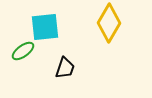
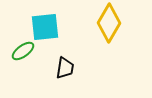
black trapezoid: rotated 10 degrees counterclockwise
